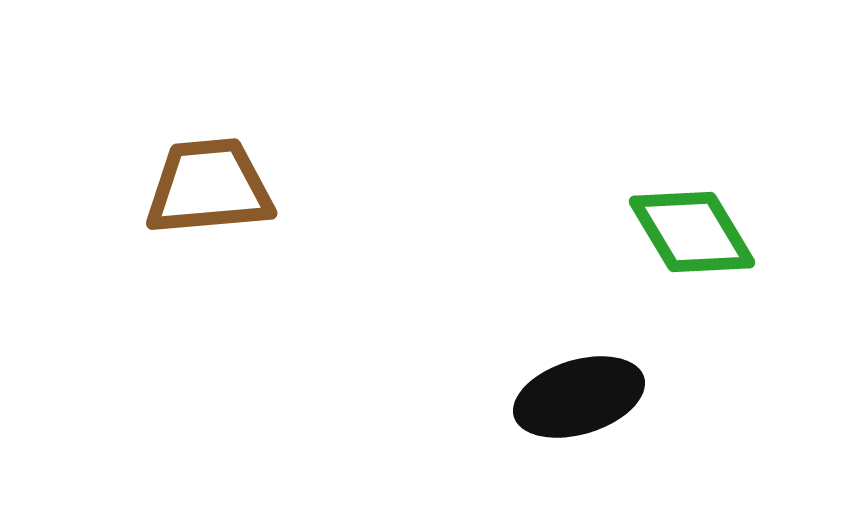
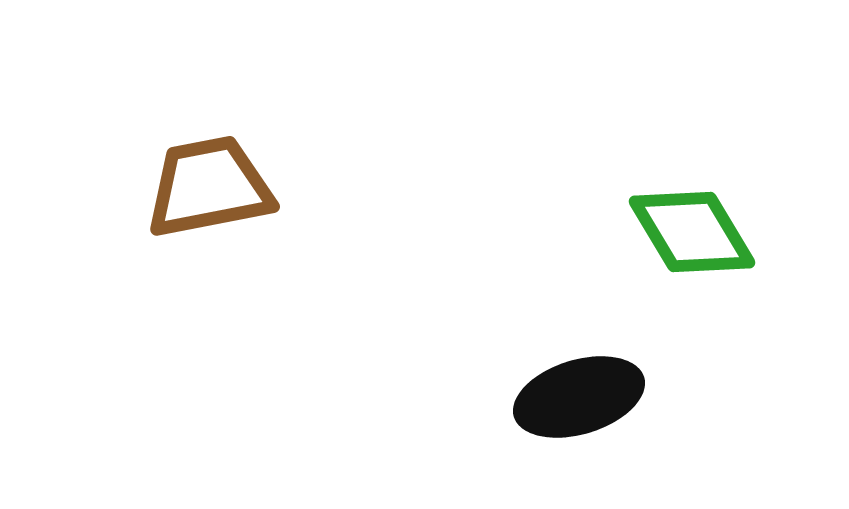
brown trapezoid: rotated 6 degrees counterclockwise
